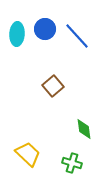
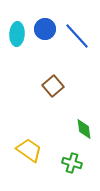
yellow trapezoid: moved 1 px right, 4 px up; rotated 8 degrees counterclockwise
